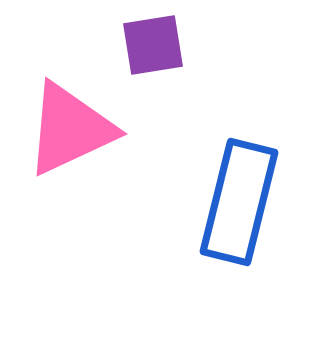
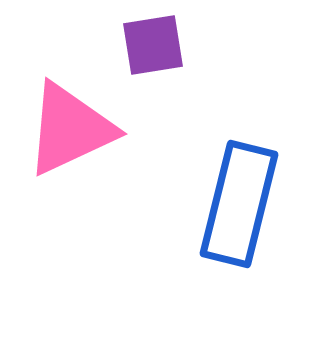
blue rectangle: moved 2 px down
